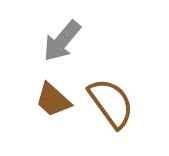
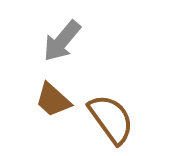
brown semicircle: moved 16 px down
